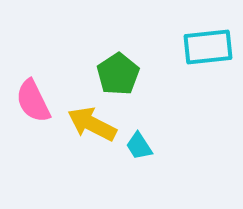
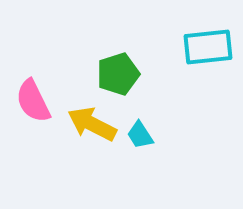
green pentagon: rotated 15 degrees clockwise
cyan trapezoid: moved 1 px right, 11 px up
